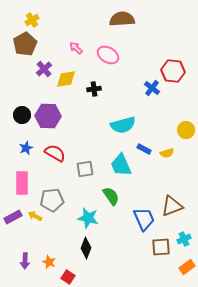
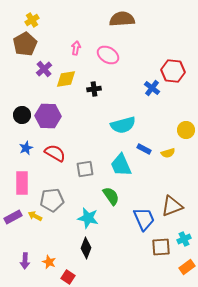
pink arrow: rotated 56 degrees clockwise
yellow semicircle: moved 1 px right
